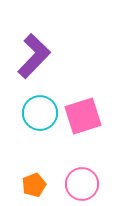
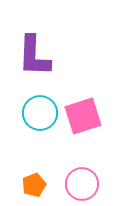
purple L-shape: rotated 138 degrees clockwise
